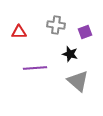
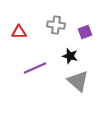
black star: moved 2 px down
purple line: rotated 20 degrees counterclockwise
